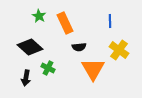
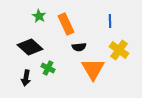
orange rectangle: moved 1 px right, 1 px down
